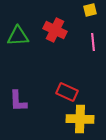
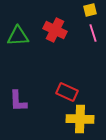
pink line: moved 9 px up; rotated 12 degrees counterclockwise
